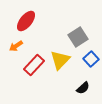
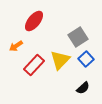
red ellipse: moved 8 px right
blue square: moved 5 px left
